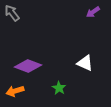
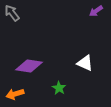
purple arrow: moved 3 px right, 1 px up
purple diamond: moved 1 px right; rotated 12 degrees counterclockwise
orange arrow: moved 3 px down
